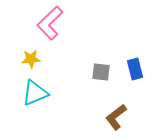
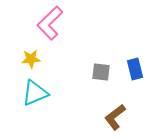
brown L-shape: moved 1 px left
